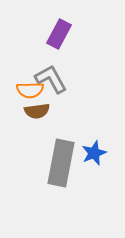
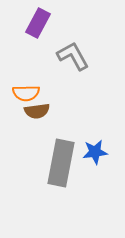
purple rectangle: moved 21 px left, 11 px up
gray L-shape: moved 22 px right, 23 px up
orange semicircle: moved 4 px left, 3 px down
blue star: moved 1 px right, 1 px up; rotated 15 degrees clockwise
